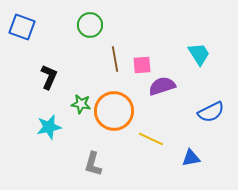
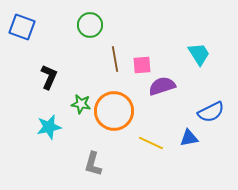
yellow line: moved 4 px down
blue triangle: moved 2 px left, 20 px up
